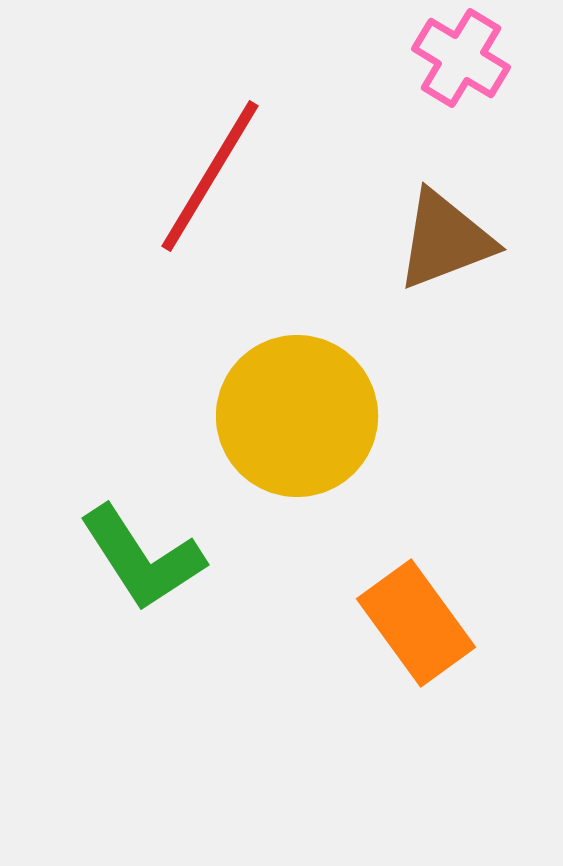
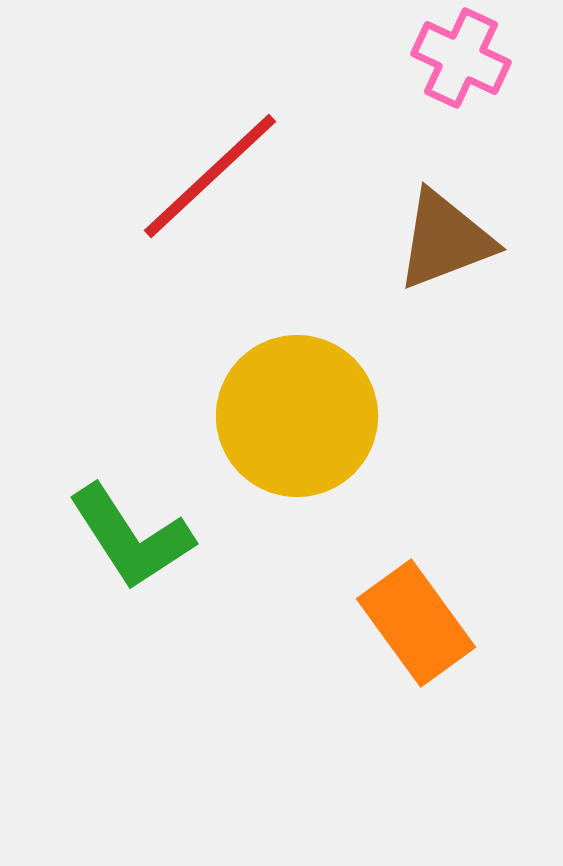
pink cross: rotated 6 degrees counterclockwise
red line: rotated 16 degrees clockwise
green L-shape: moved 11 px left, 21 px up
